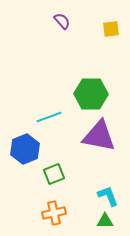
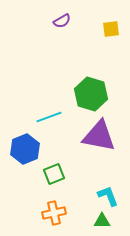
purple semicircle: rotated 102 degrees clockwise
green hexagon: rotated 16 degrees clockwise
green triangle: moved 3 px left
